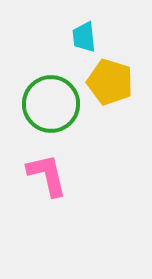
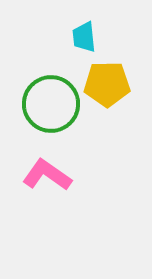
yellow pentagon: moved 3 px left, 2 px down; rotated 18 degrees counterclockwise
pink L-shape: rotated 42 degrees counterclockwise
